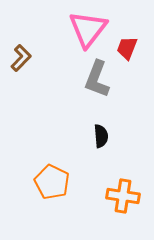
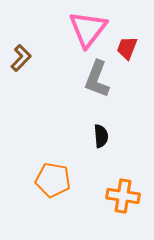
orange pentagon: moved 1 px right, 2 px up; rotated 16 degrees counterclockwise
